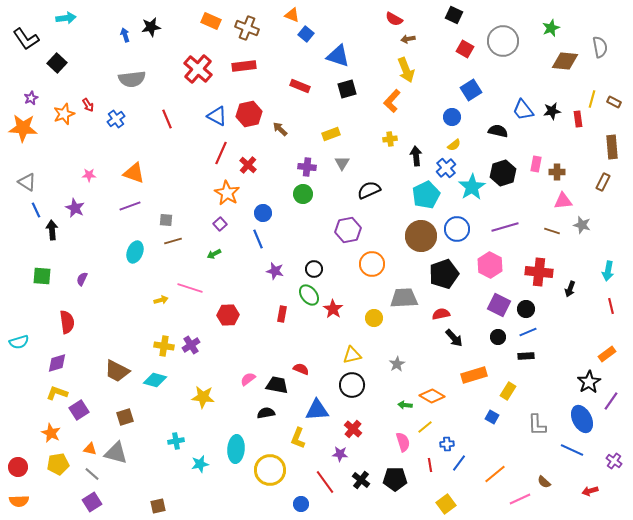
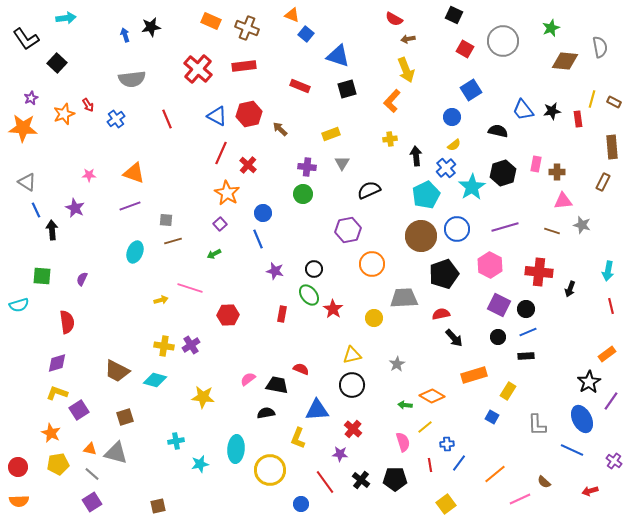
cyan semicircle at (19, 342): moved 37 px up
